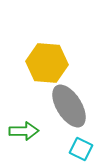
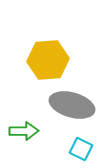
yellow hexagon: moved 1 px right, 3 px up; rotated 9 degrees counterclockwise
gray ellipse: moved 3 px right, 1 px up; rotated 42 degrees counterclockwise
